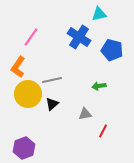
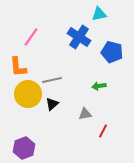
blue pentagon: moved 2 px down
orange L-shape: rotated 40 degrees counterclockwise
